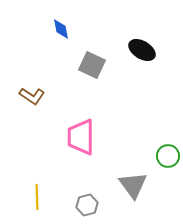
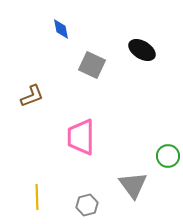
brown L-shape: rotated 55 degrees counterclockwise
